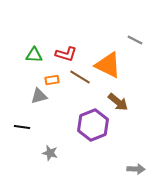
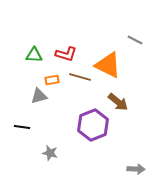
brown line: rotated 15 degrees counterclockwise
